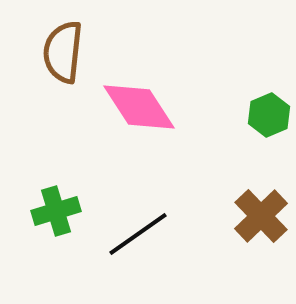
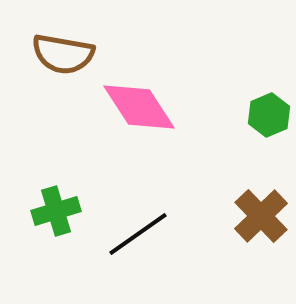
brown semicircle: moved 2 px down; rotated 86 degrees counterclockwise
